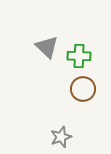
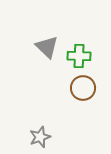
brown circle: moved 1 px up
gray star: moved 21 px left
